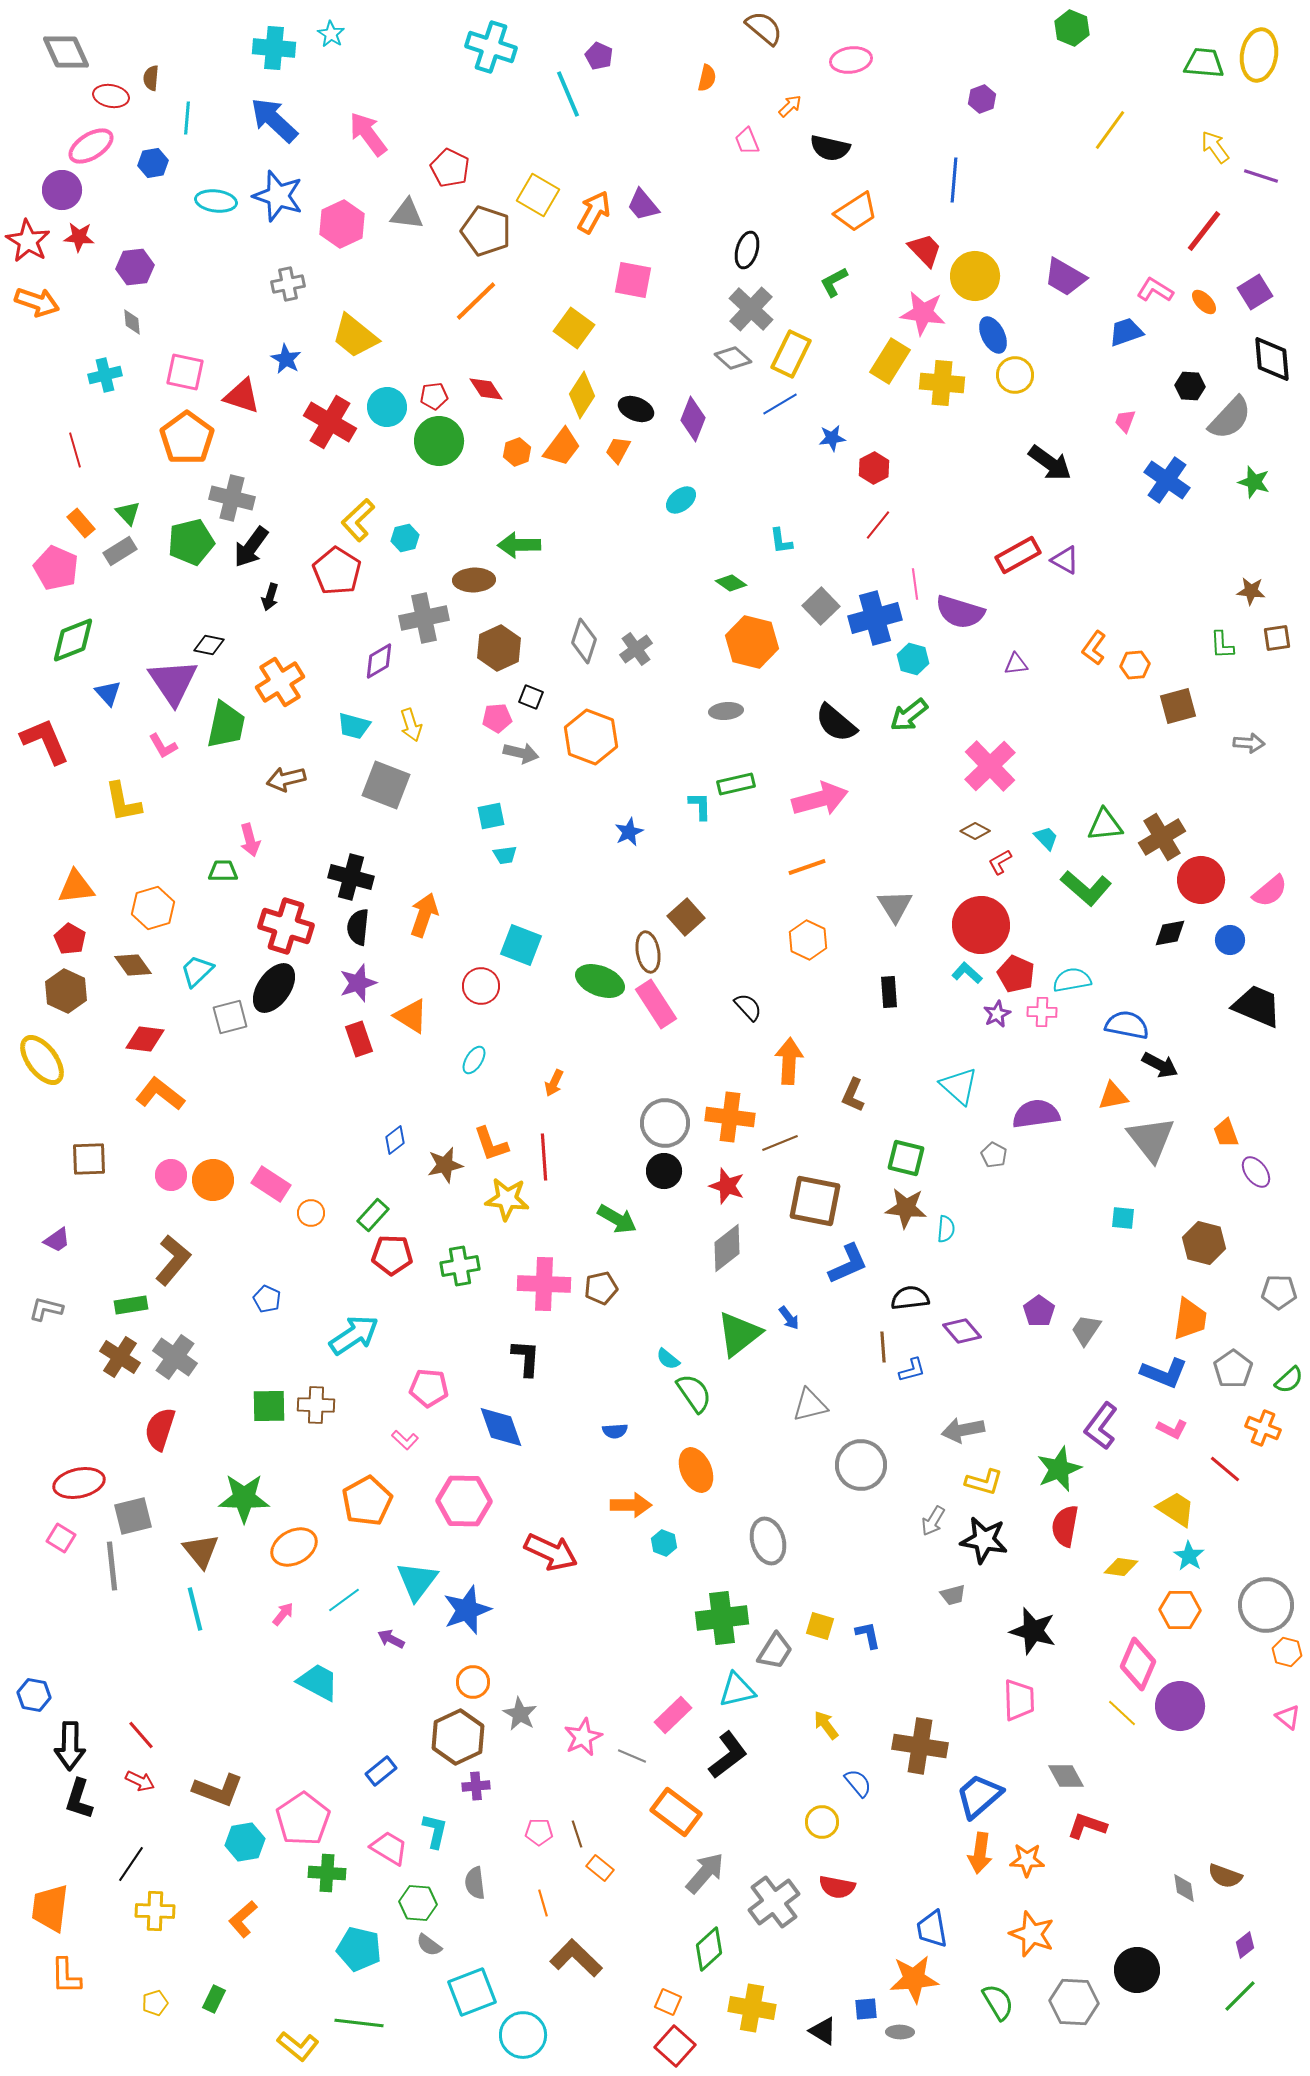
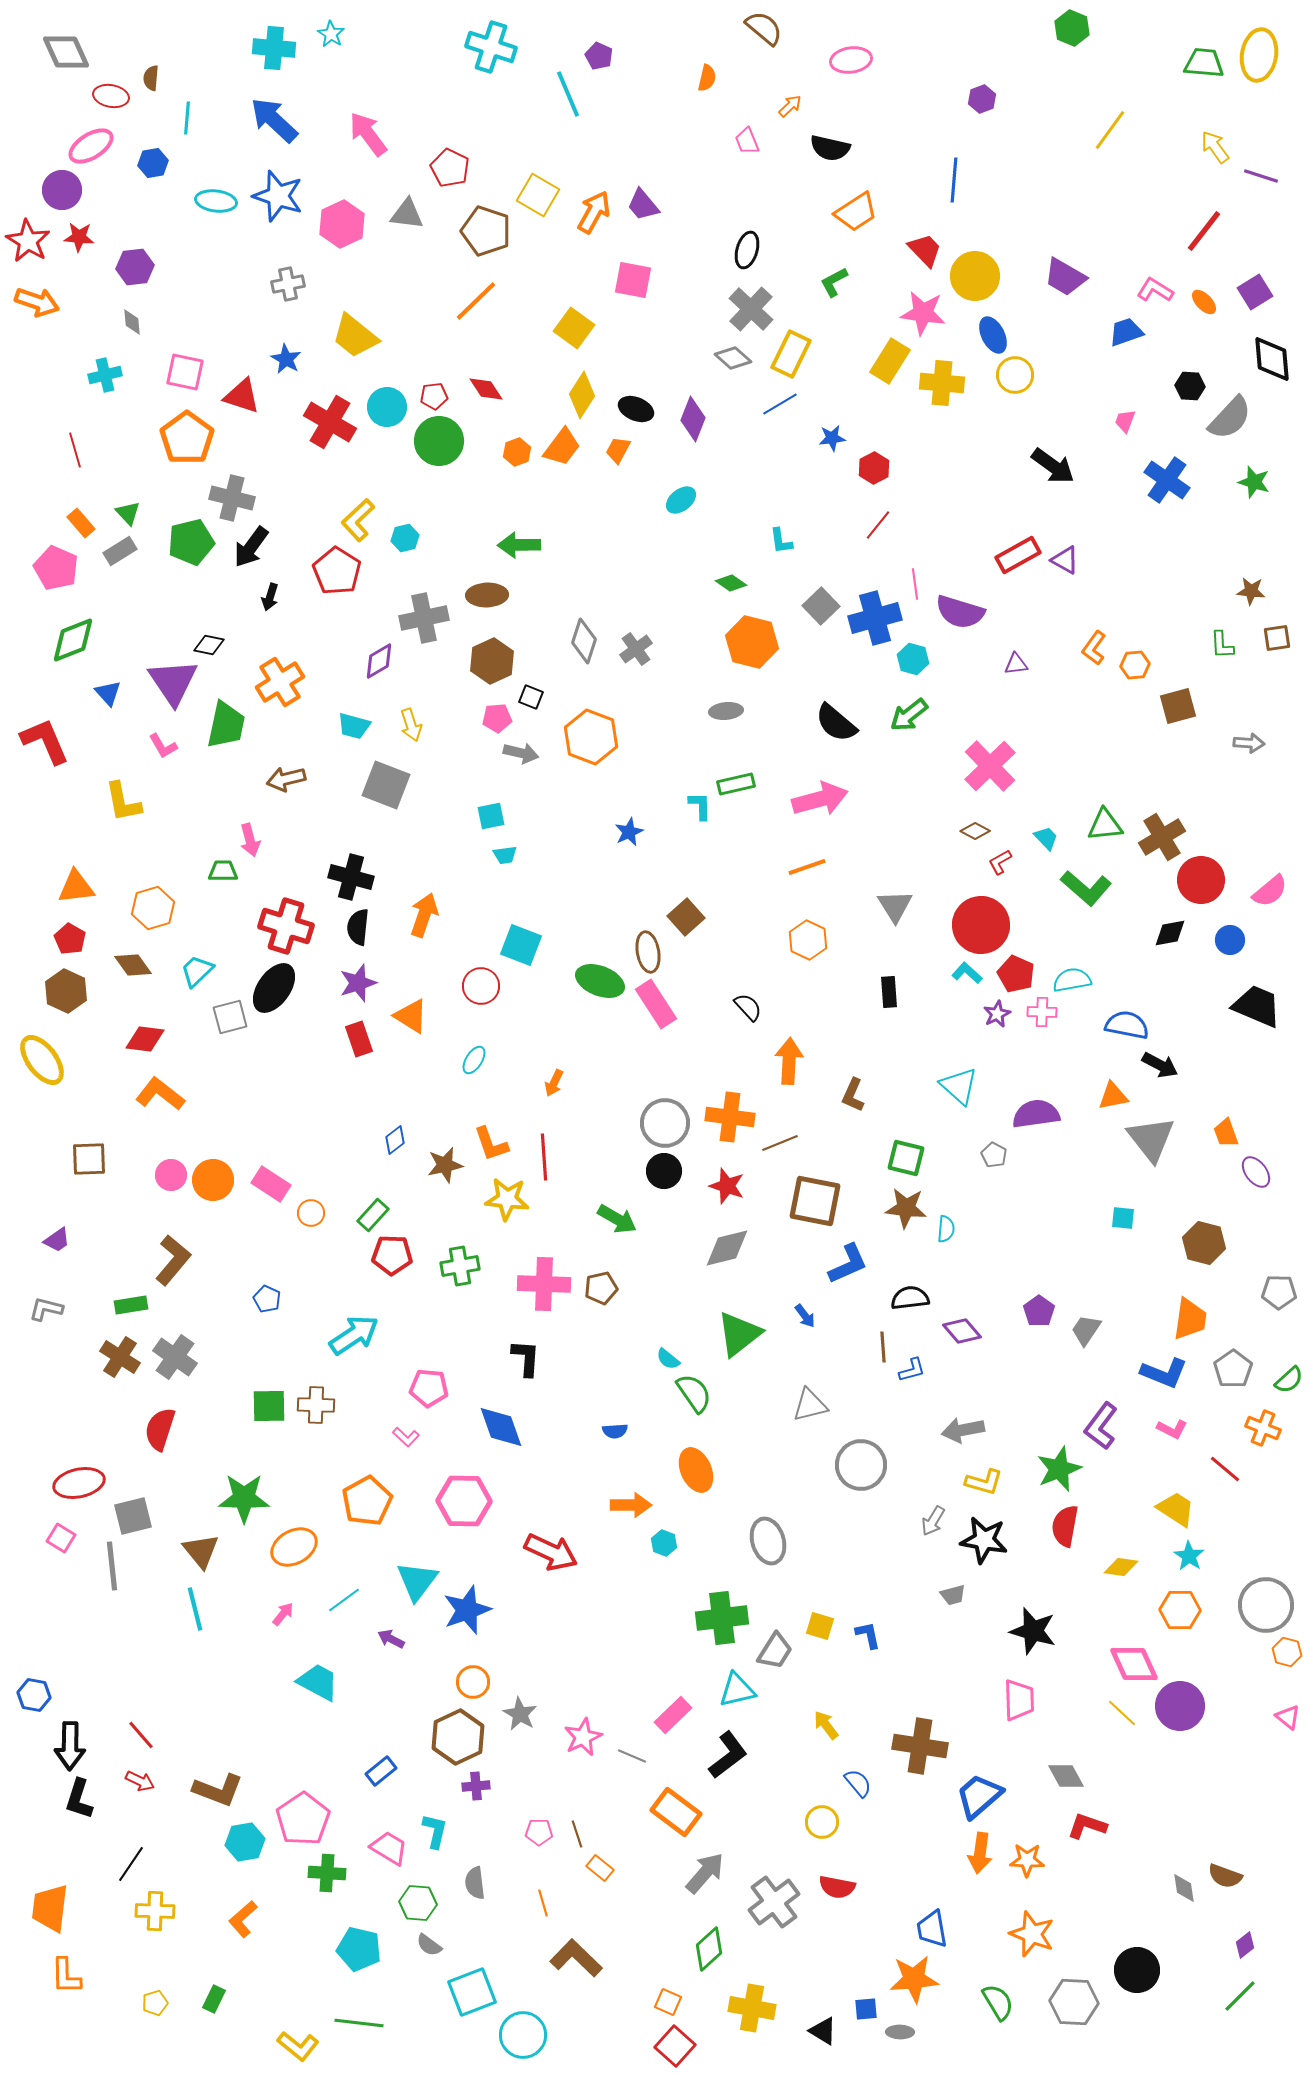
black arrow at (1050, 463): moved 3 px right, 3 px down
brown ellipse at (474, 580): moved 13 px right, 15 px down
brown hexagon at (499, 648): moved 7 px left, 13 px down
gray diamond at (727, 1248): rotated 24 degrees clockwise
blue arrow at (789, 1318): moved 16 px right, 2 px up
pink L-shape at (405, 1440): moved 1 px right, 3 px up
pink diamond at (1138, 1664): moved 4 px left; rotated 48 degrees counterclockwise
